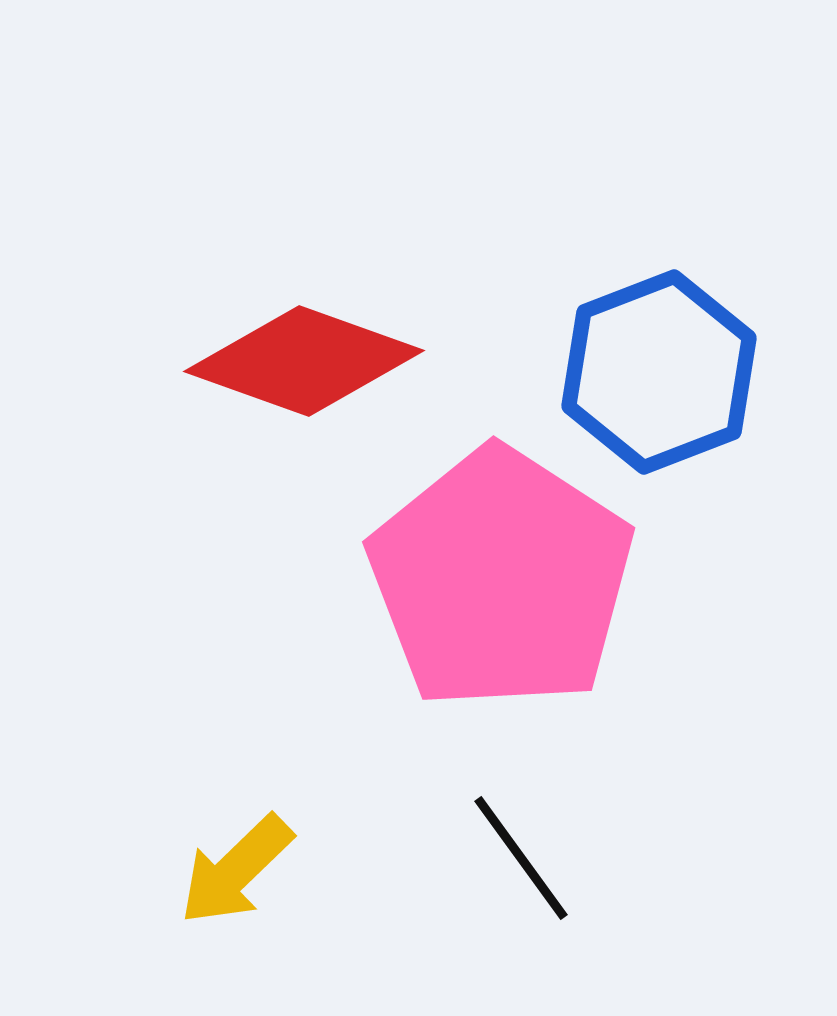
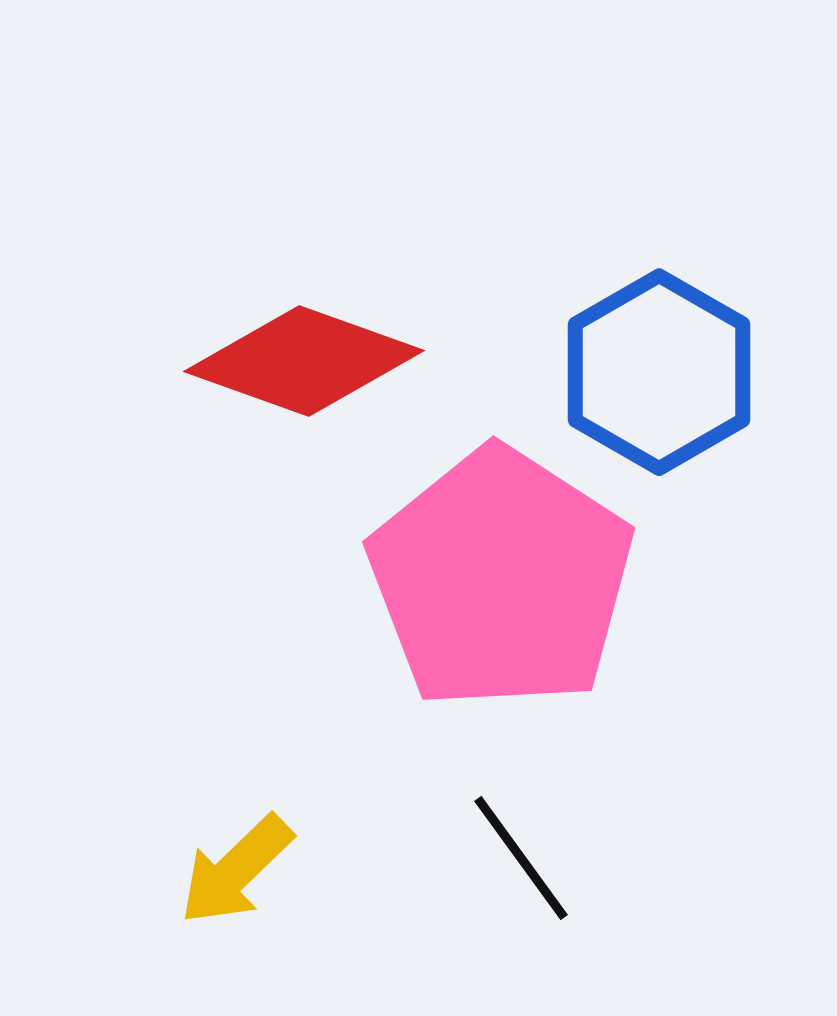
blue hexagon: rotated 9 degrees counterclockwise
